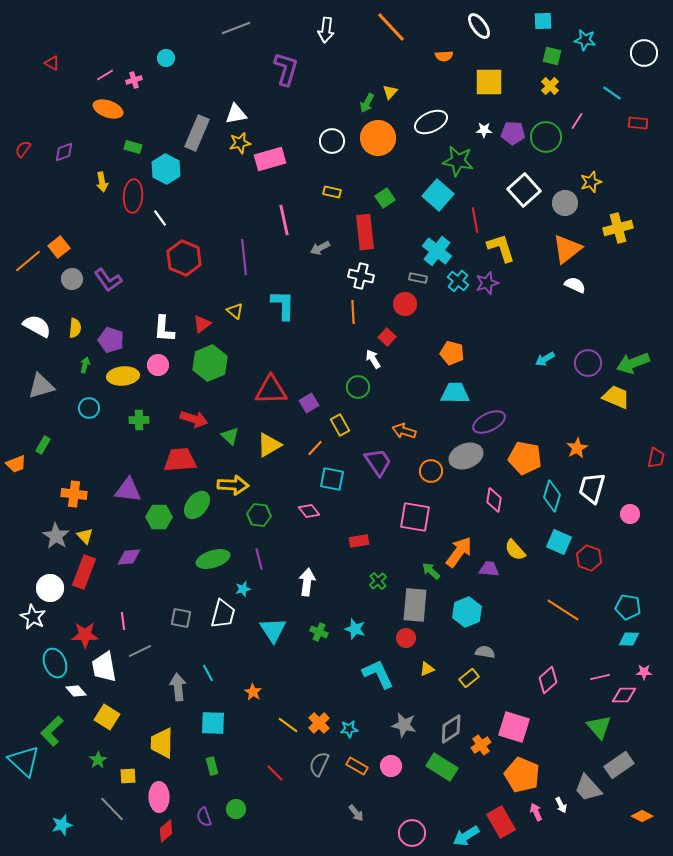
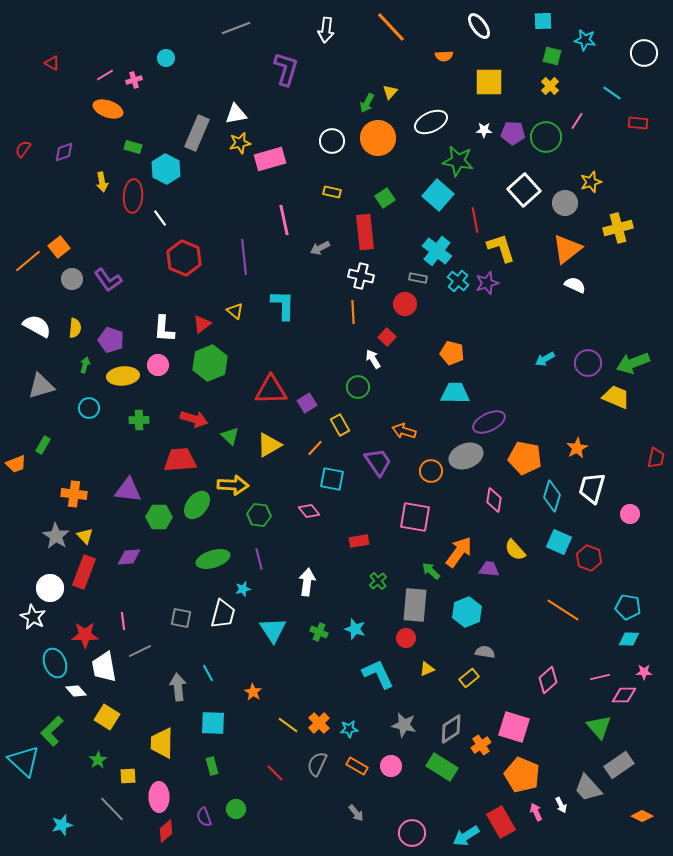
purple square at (309, 403): moved 2 px left
gray semicircle at (319, 764): moved 2 px left
